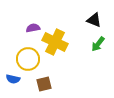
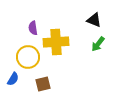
purple semicircle: rotated 88 degrees counterclockwise
yellow cross: moved 1 px right; rotated 30 degrees counterclockwise
yellow circle: moved 2 px up
blue semicircle: rotated 72 degrees counterclockwise
brown square: moved 1 px left
